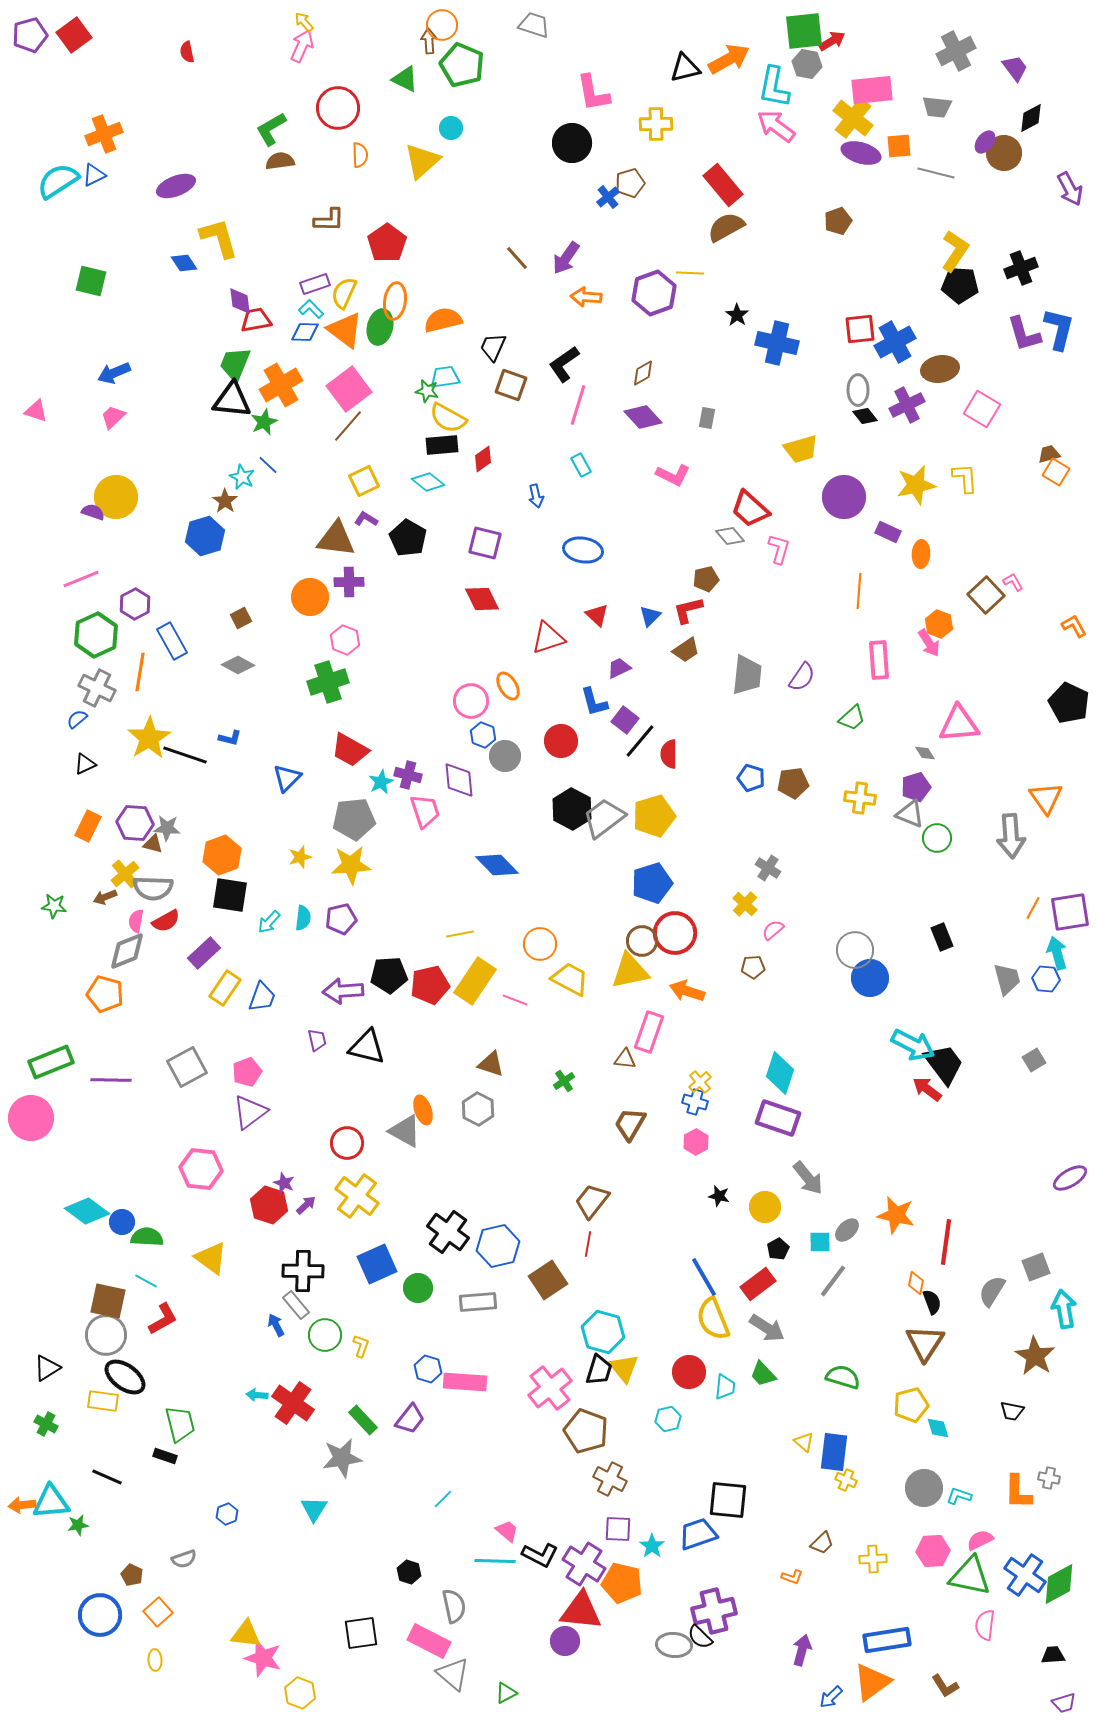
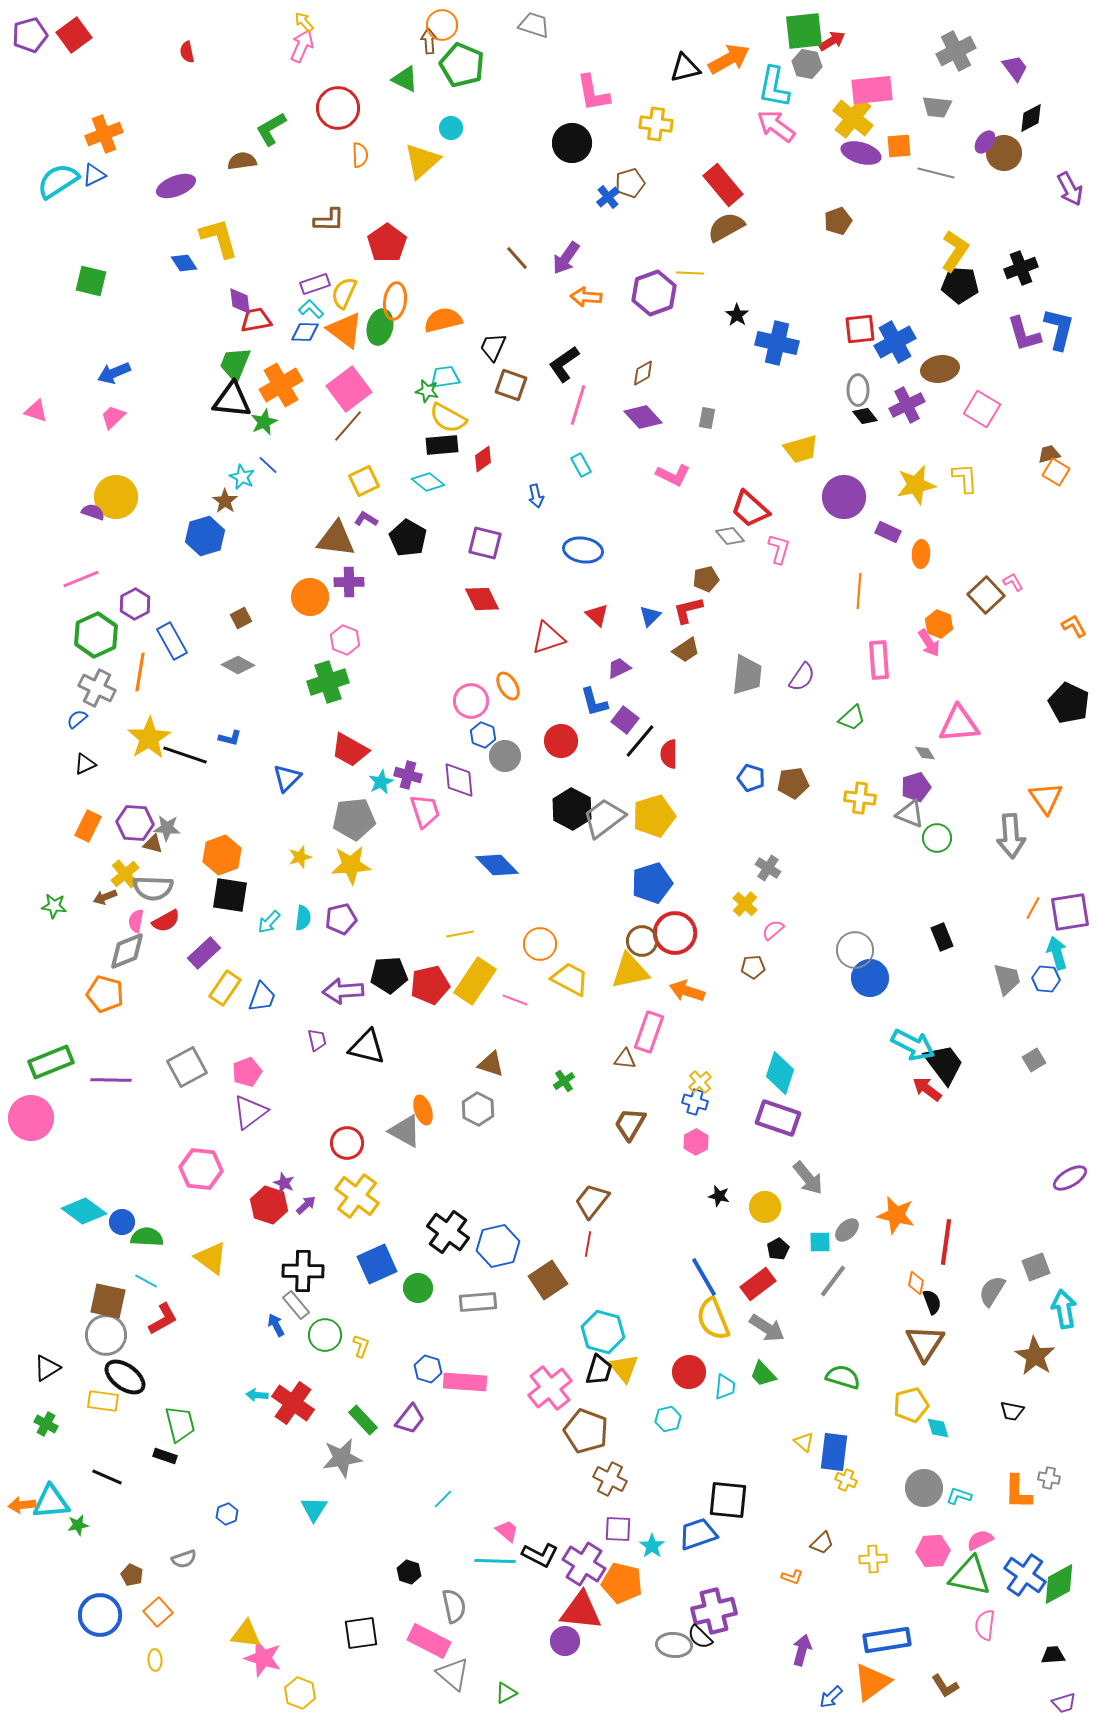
yellow cross at (656, 124): rotated 8 degrees clockwise
brown semicircle at (280, 161): moved 38 px left
cyan diamond at (87, 1211): moved 3 px left
